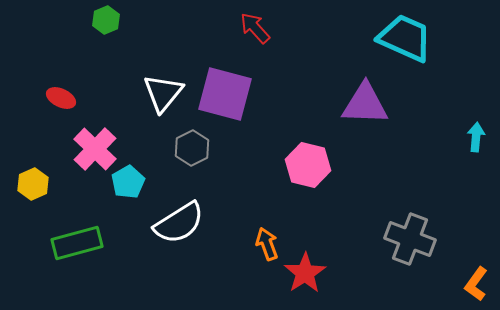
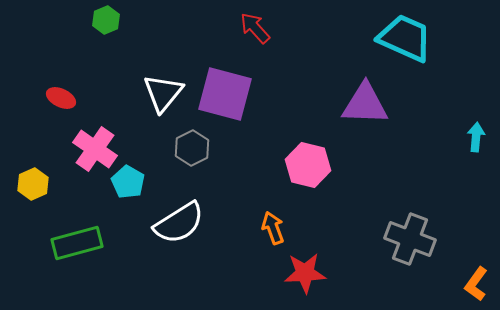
pink cross: rotated 9 degrees counterclockwise
cyan pentagon: rotated 12 degrees counterclockwise
orange arrow: moved 6 px right, 16 px up
red star: rotated 30 degrees clockwise
